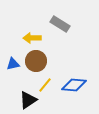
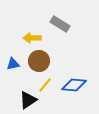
brown circle: moved 3 px right
